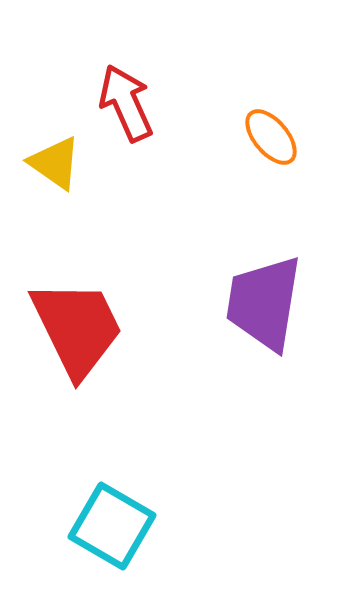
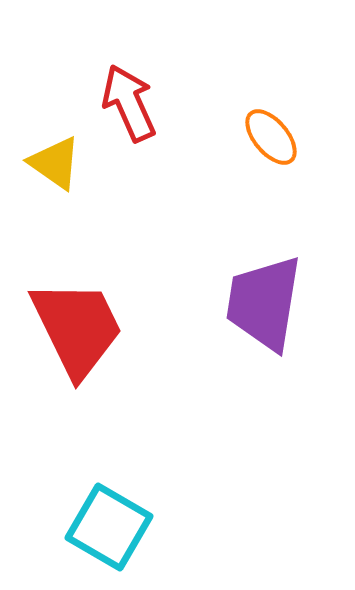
red arrow: moved 3 px right
cyan square: moved 3 px left, 1 px down
